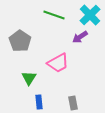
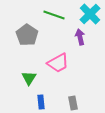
cyan cross: moved 1 px up
purple arrow: rotated 112 degrees clockwise
gray pentagon: moved 7 px right, 6 px up
blue rectangle: moved 2 px right
